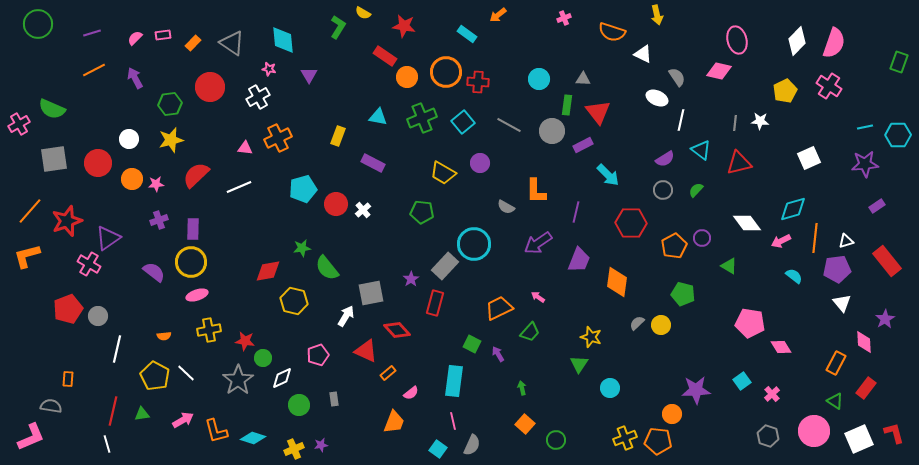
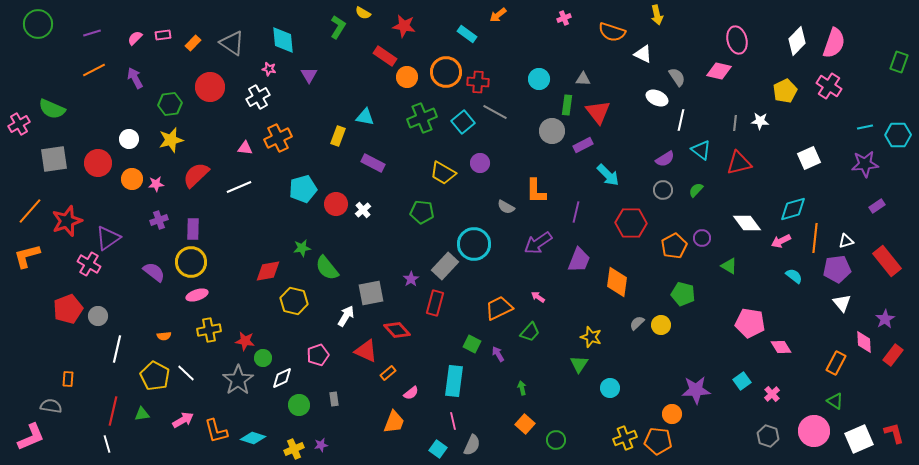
cyan triangle at (378, 117): moved 13 px left
gray line at (509, 125): moved 14 px left, 13 px up
red rectangle at (866, 388): moved 27 px right, 33 px up
